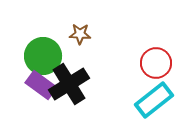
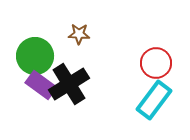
brown star: moved 1 px left
green circle: moved 8 px left
cyan rectangle: rotated 15 degrees counterclockwise
